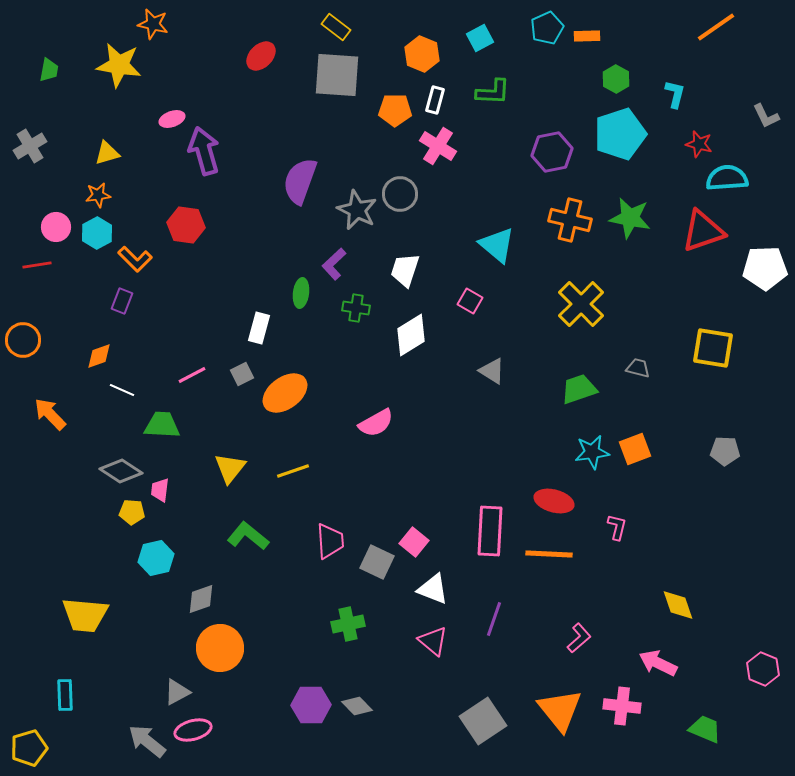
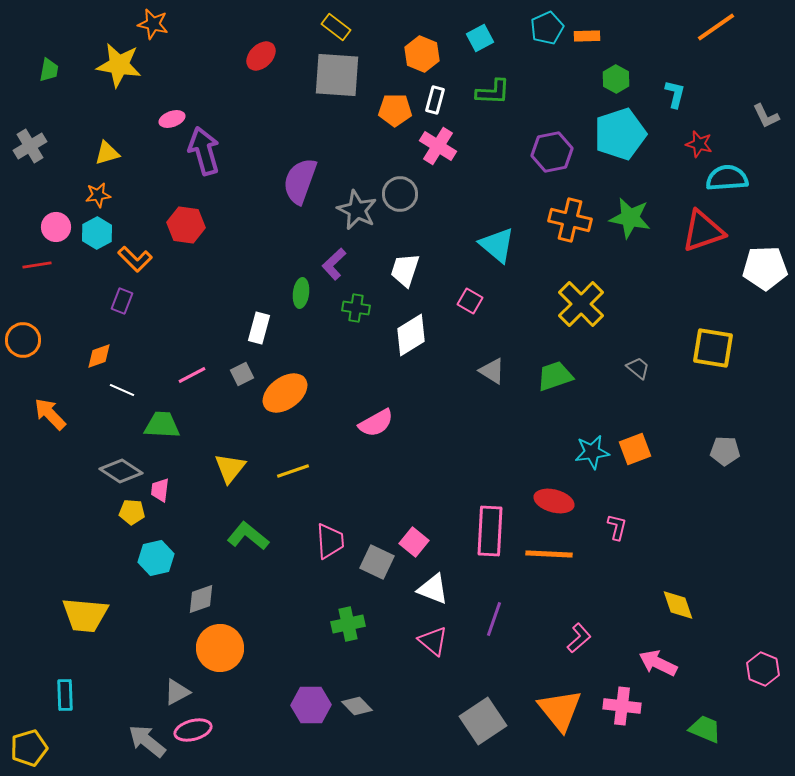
gray trapezoid at (638, 368): rotated 25 degrees clockwise
green trapezoid at (579, 389): moved 24 px left, 13 px up
